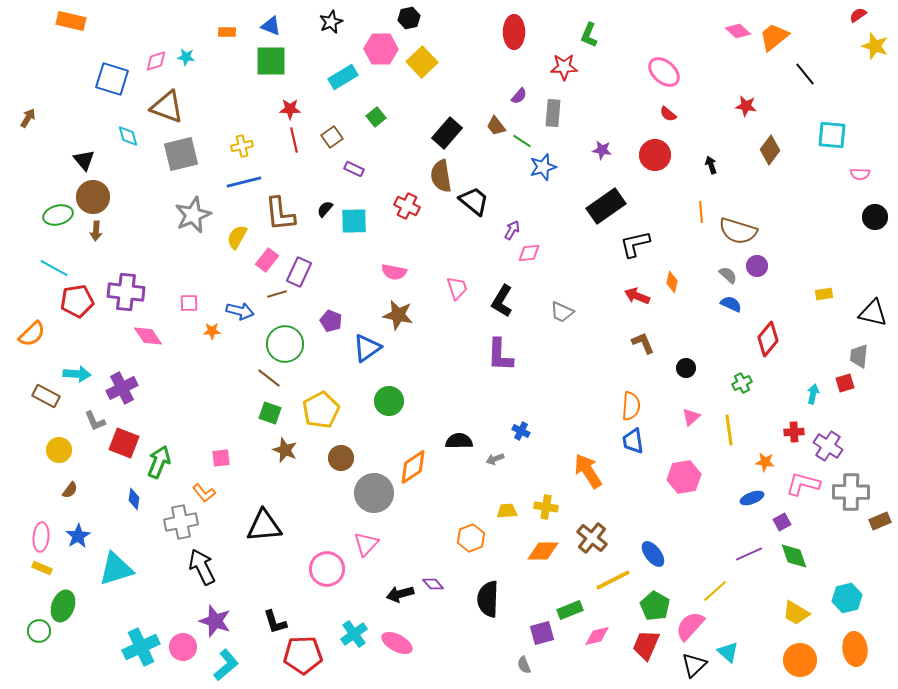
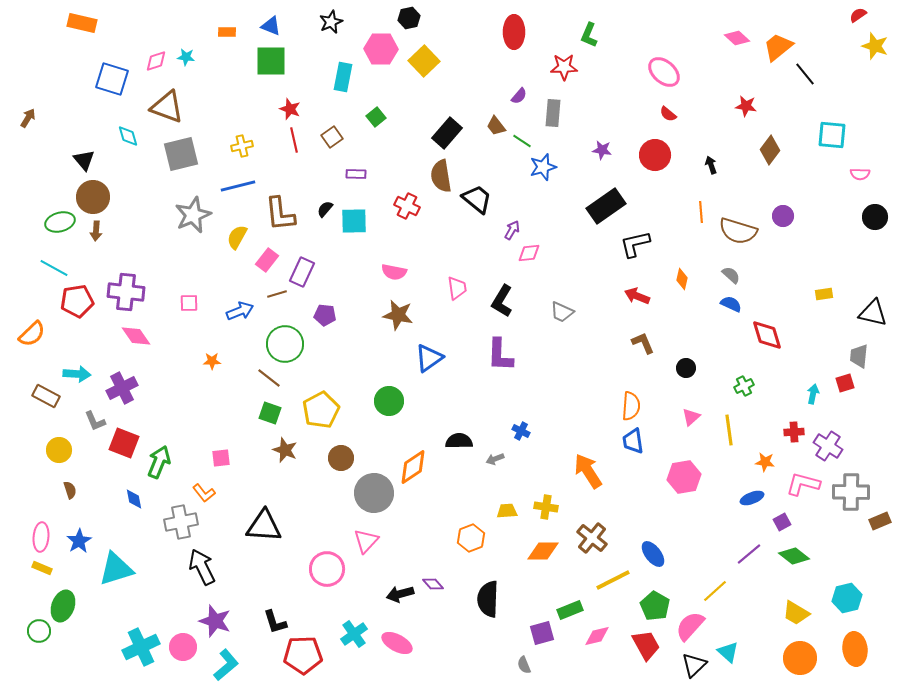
orange rectangle at (71, 21): moved 11 px right, 2 px down
pink diamond at (738, 31): moved 1 px left, 7 px down
orange trapezoid at (774, 37): moved 4 px right, 10 px down
yellow square at (422, 62): moved 2 px right, 1 px up
cyan rectangle at (343, 77): rotated 48 degrees counterclockwise
red star at (290, 109): rotated 20 degrees clockwise
purple rectangle at (354, 169): moved 2 px right, 5 px down; rotated 24 degrees counterclockwise
blue line at (244, 182): moved 6 px left, 4 px down
black trapezoid at (474, 201): moved 3 px right, 2 px up
green ellipse at (58, 215): moved 2 px right, 7 px down
purple circle at (757, 266): moved 26 px right, 50 px up
purple rectangle at (299, 272): moved 3 px right
gray semicircle at (728, 275): moved 3 px right
orange diamond at (672, 282): moved 10 px right, 3 px up
pink trapezoid at (457, 288): rotated 10 degrees clockwise
blue arrow at (240, 311): rotated 36 degrees counterclockwise
purple pentagon at (331, 321): moved 6 px left, 6 px up; rotated 15 degrees counterclockwise
orange star at (212, 331): moved 30 px down
pink diamond at (148, 336): moved 12 px left
red diamond at (768, 339): moved 1 px left, 4 px up; rotated 56 degrees counterclockwise
blue triangle at (367, 348): moved 62 px right, 10 px down
green cross at (742, 383): moved 2 px right, 3 px down
brown semicircle at (70, 490): rotated 54 degrees counterclockwise
blue diamond at (134, 499): rotated 20 degrees counterclockwise
black triangle at (264, 526): rotated 9 degrees clockwise
blue star at (78, 536): moved 1 px right, 5 px down
pink triangle at (366, 544): moved 3 px up
purple line at (749, 554): rotated 16 degrees counterclockwise
green diamond at (794, 556): rotated 32 degrees counterclockwise
red trapezoid at (646, 645): rotated 128 degrees clockwise
orange circle at (800, 660): moved 2 px up
